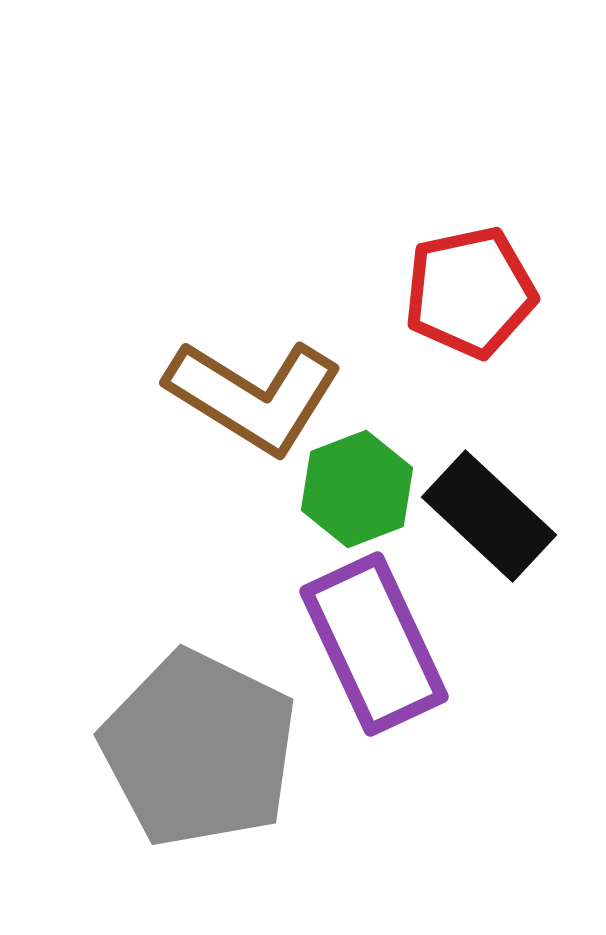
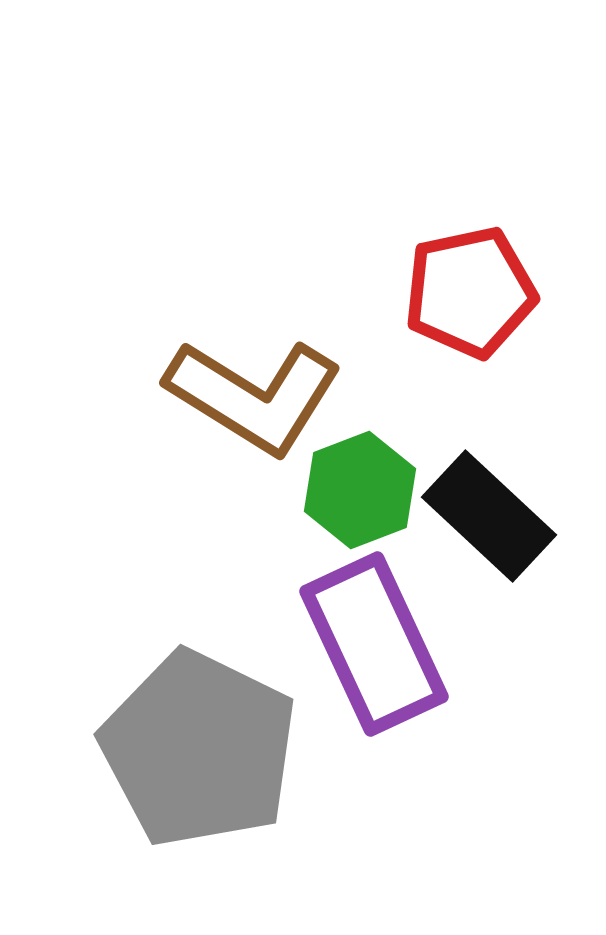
green hexagon: moved 3 px right, 1 px down
